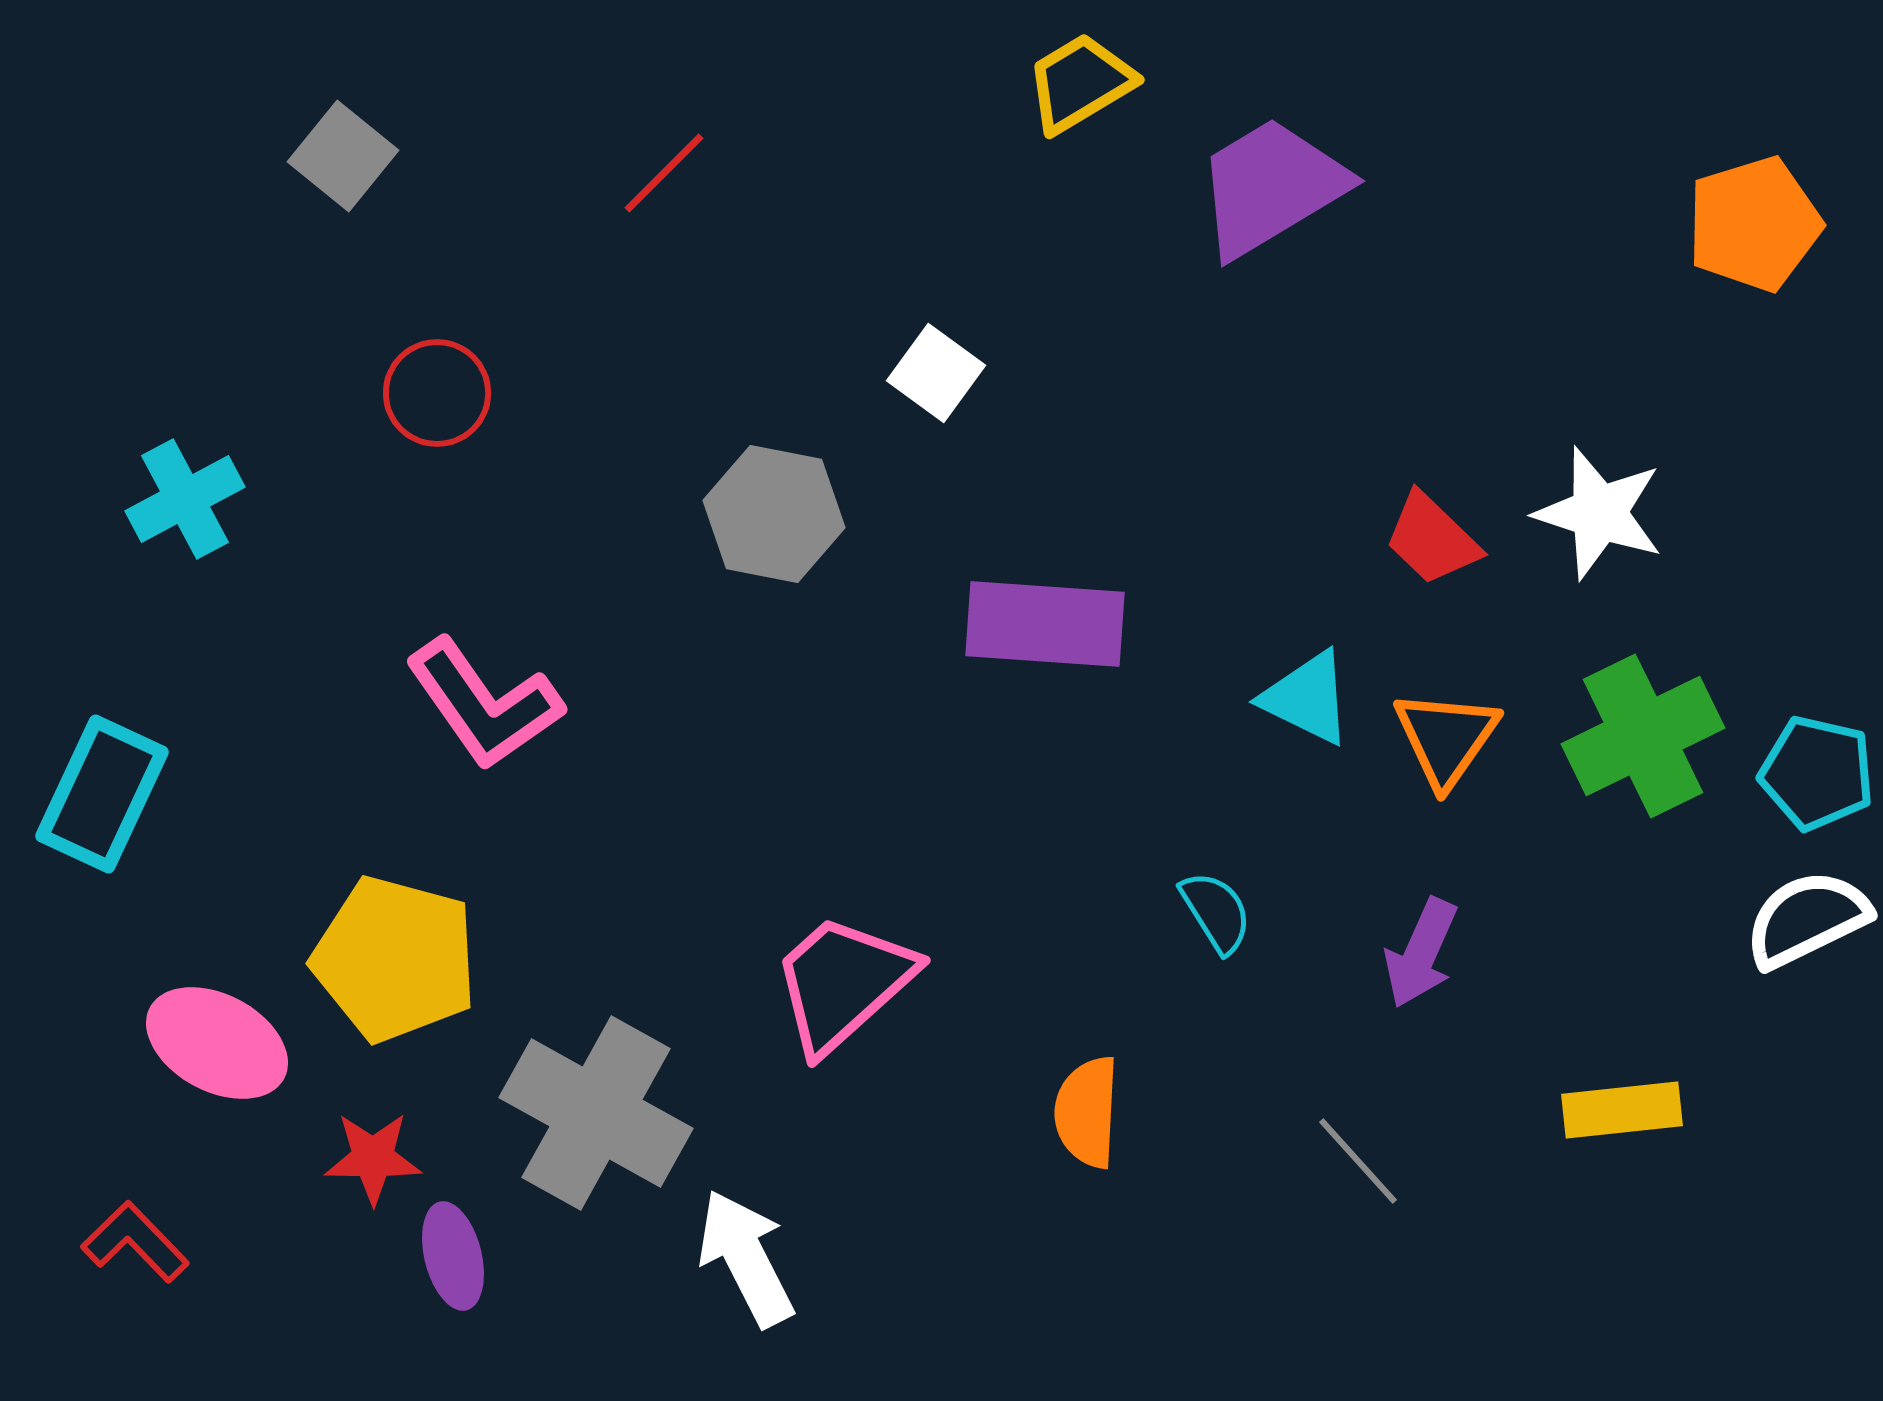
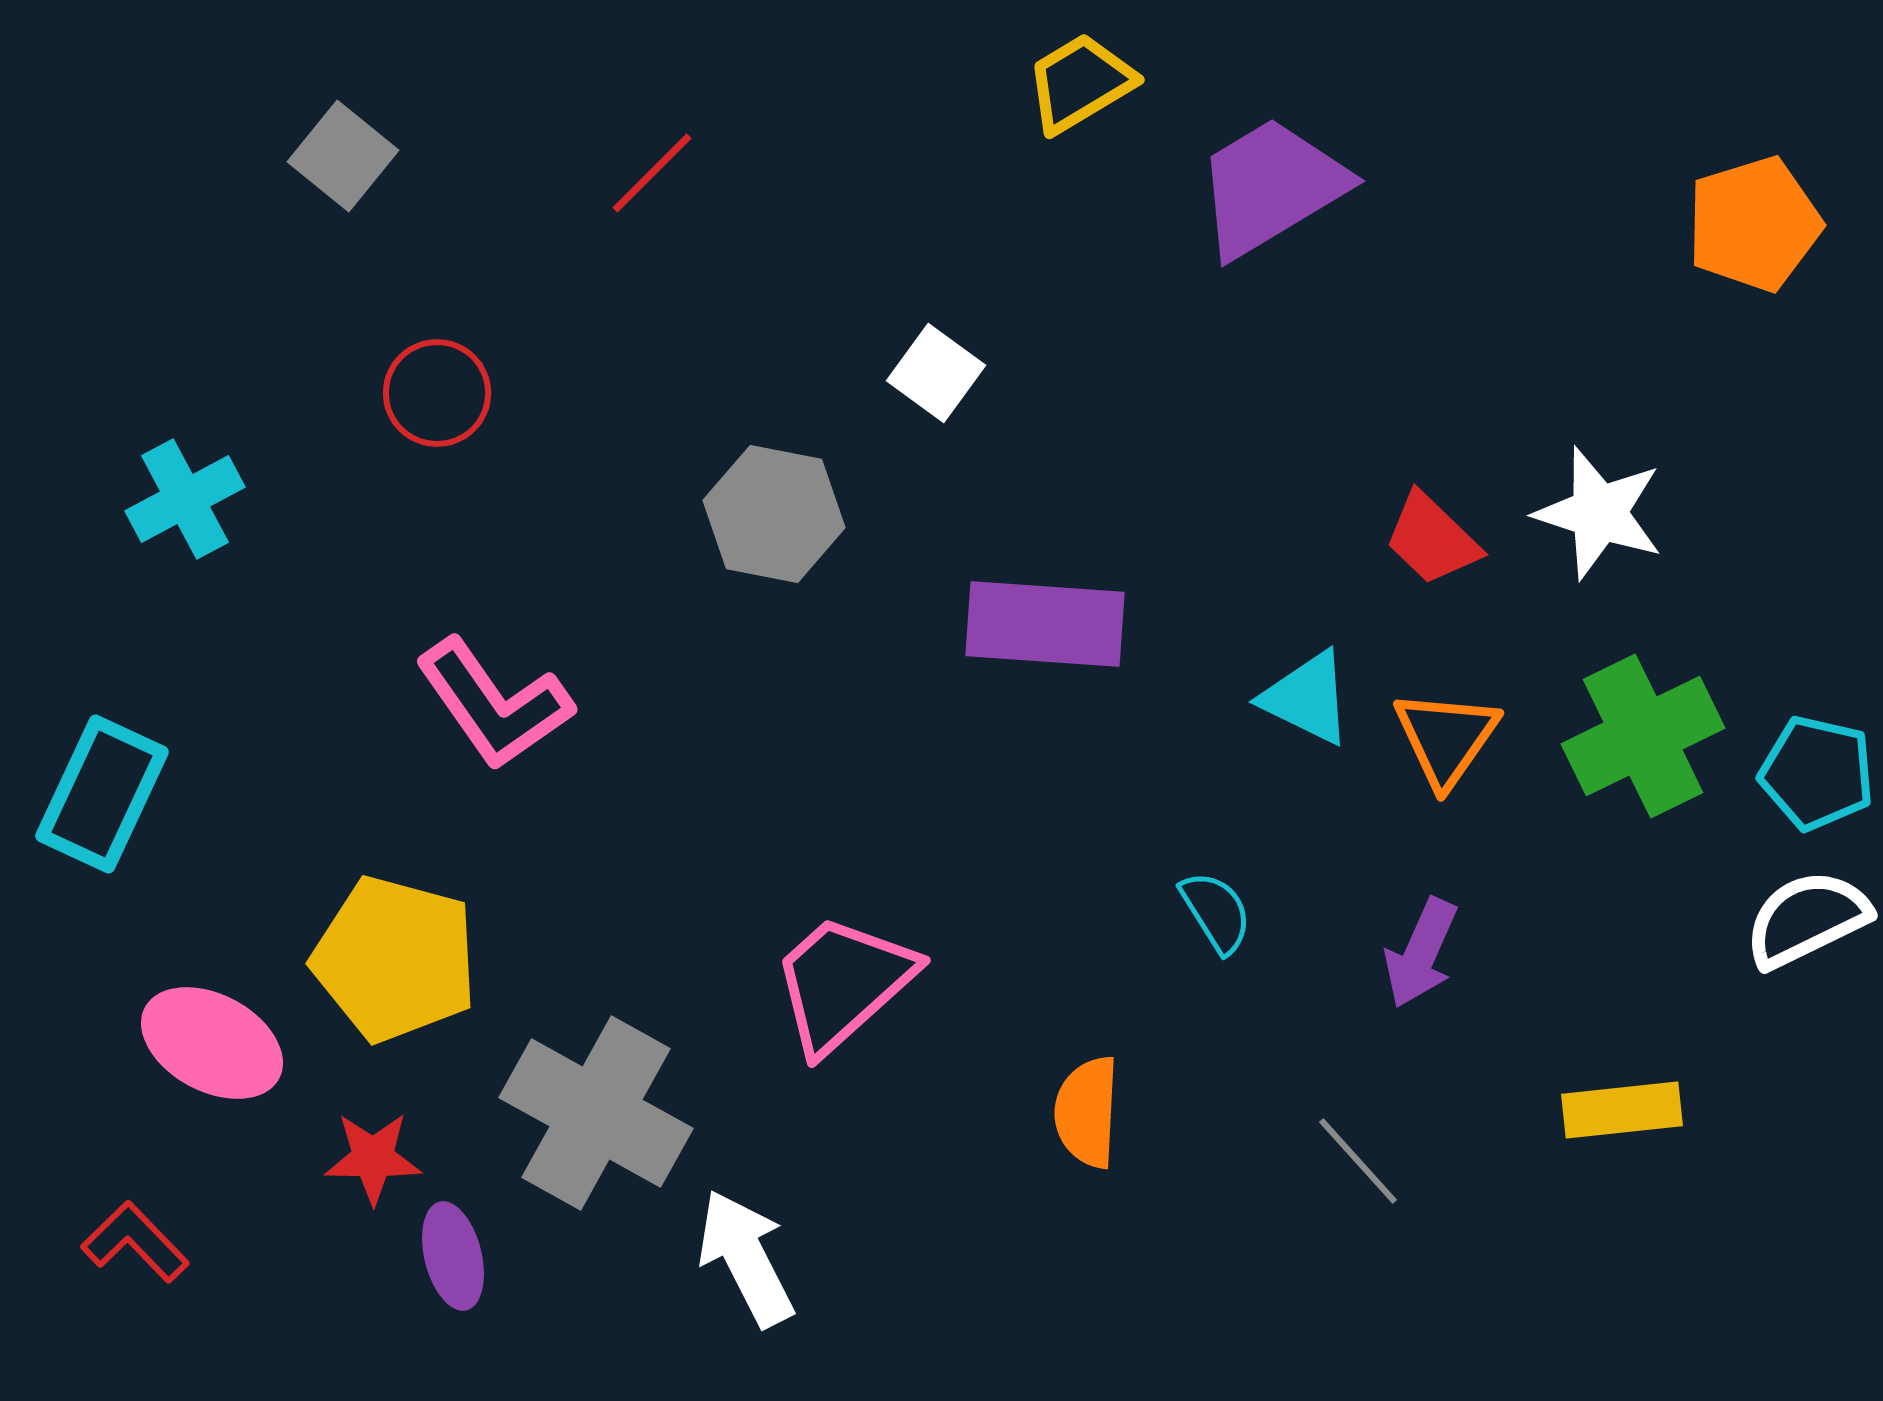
red line: moved 12 px left
pink L-shape: moved 10 px right
pink ellipse: moved 5 px left
